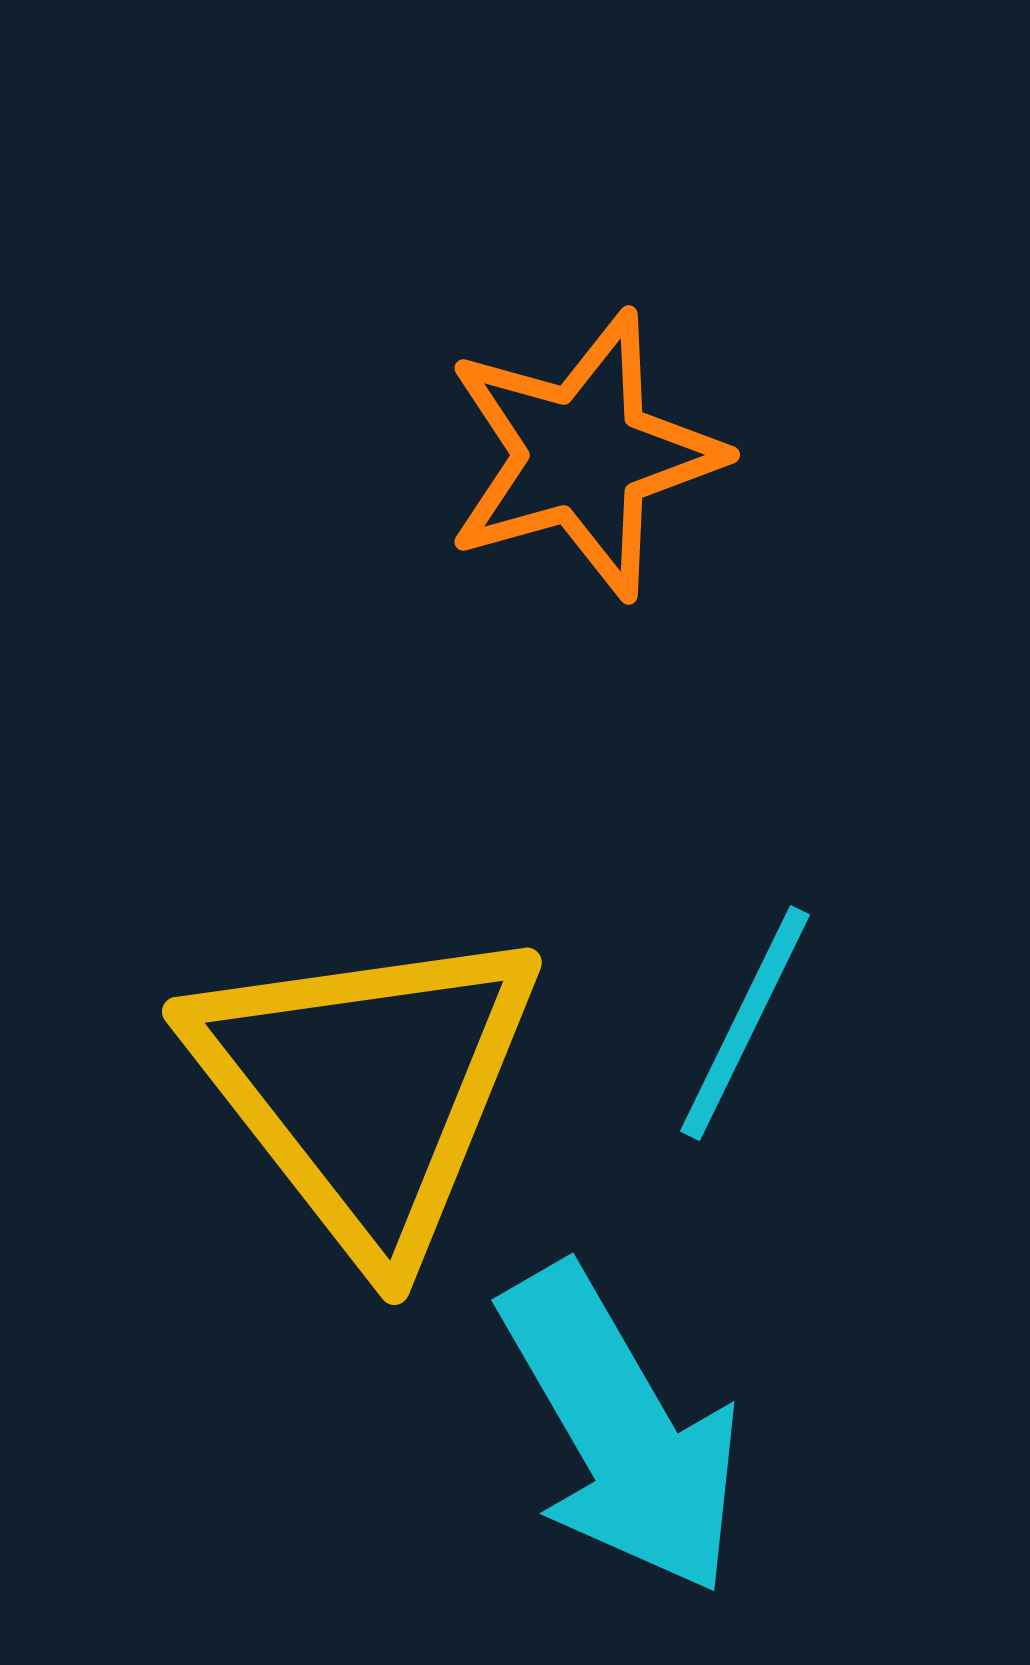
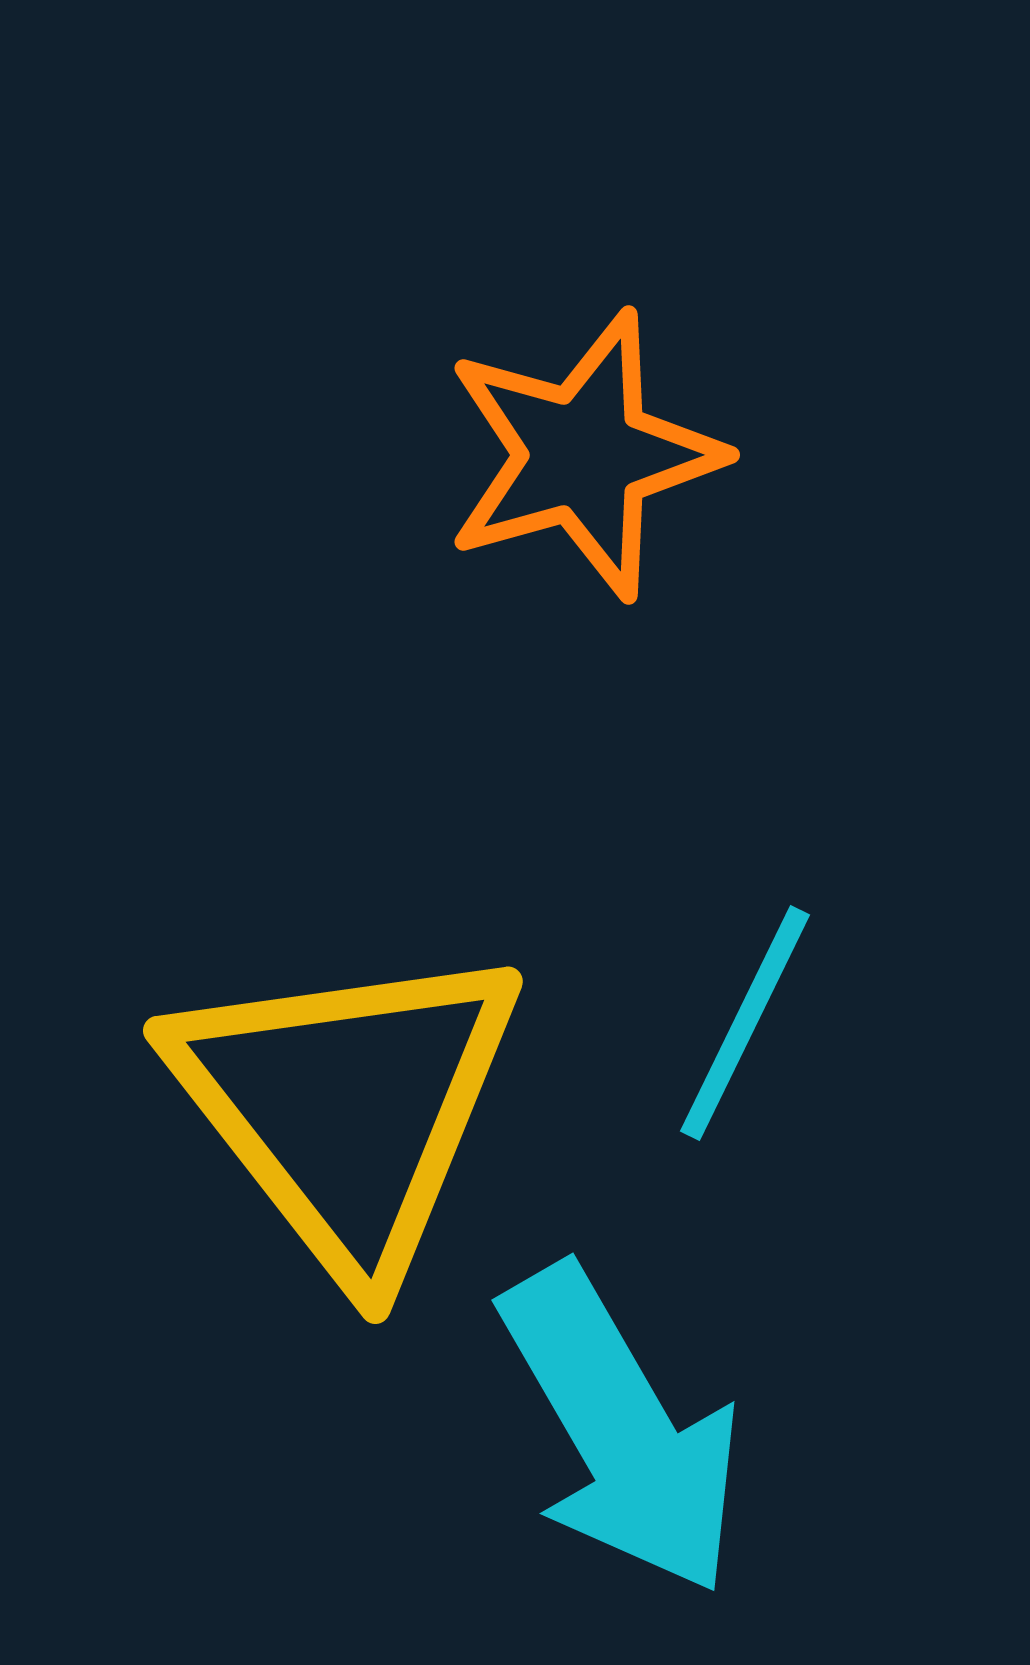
yellow triangle: moved 19 px left, 19 px down
